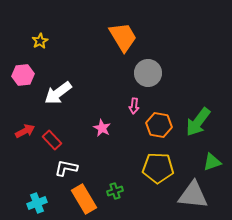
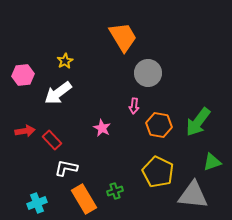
yellow star: moved 25 px right, 20 px down
red arrow: rotated 18 degrees clockwise
yellow pentagon: moved 4 px down; rotated 24 degrees clockwise
